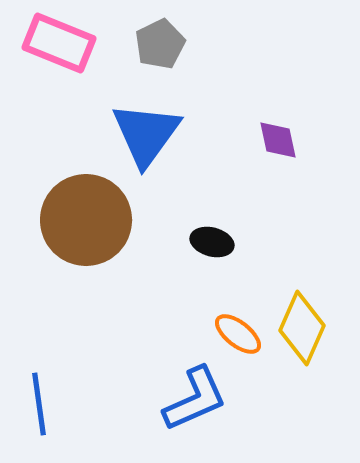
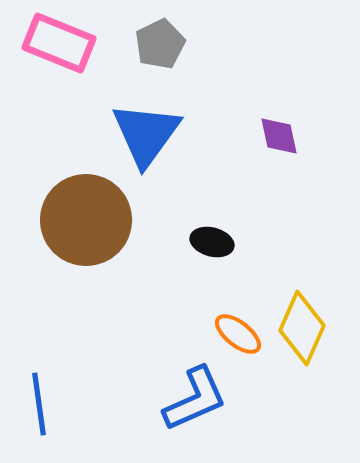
purple diamond: moved 1 px right, 4 px up
